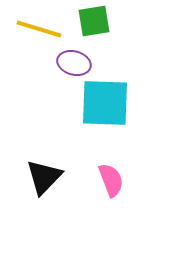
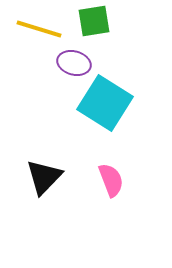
cyan square: rotated 30 degrees clockwise
